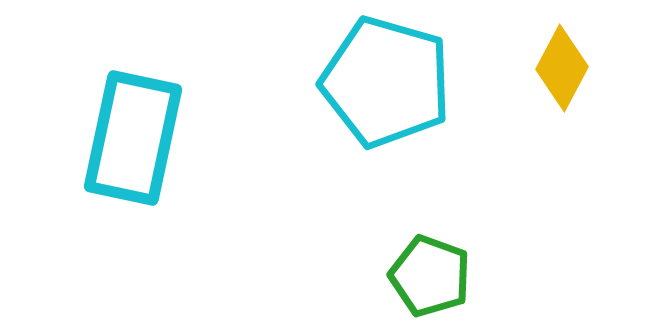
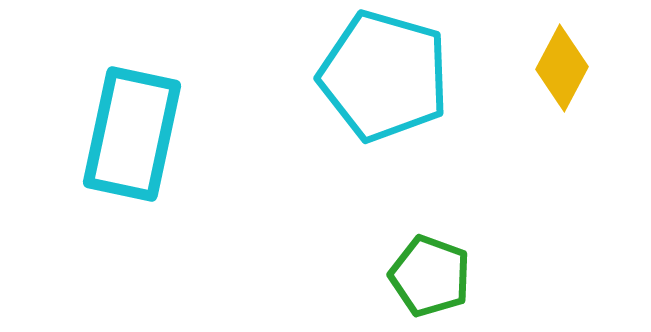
cyan pentagon: moved 2 px left, 6 px up
cyan rectangle: moved 1 px left, 4 px up
